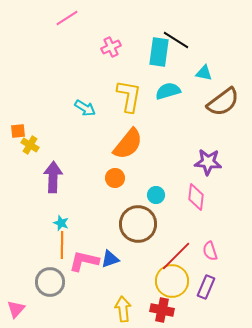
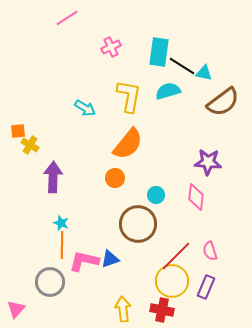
black line: moved 6 px right, 26 px down
